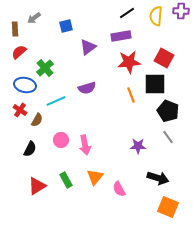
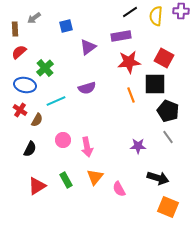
black line: moved 3 px right, 1 px up
pink circle: moved 2 px right
pink arrow: moved 2 px right, 2 px down
